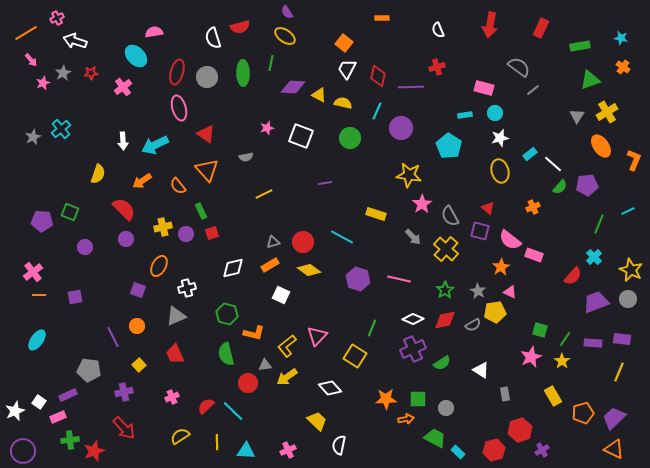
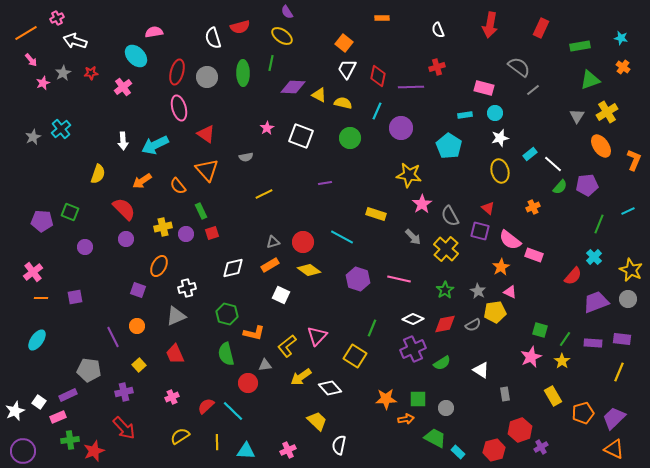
yellow ellipse at (285, 36): moved 3 px left
pink star at (267, 128): rotated 16 degrees counterclockwise
orange line at (39, 295): moved 2 px right, 3 px down
red diamond at (445, 320): moved 4 px down
yellow arrow at (287, 377): moved 14 px right
purple cross at (542, 450): moved 1 px left, 3 px up
